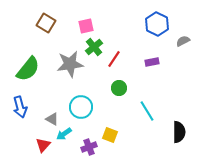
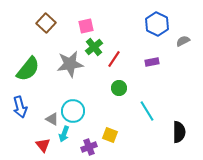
brown square: rotated 12 degrees clockwise
cyan circle: moved 8 px left, 4 px down
cyan arrow: rotated 35 degrees counterclockwise
red triangle: rotated 21 degrees counterclockwise
